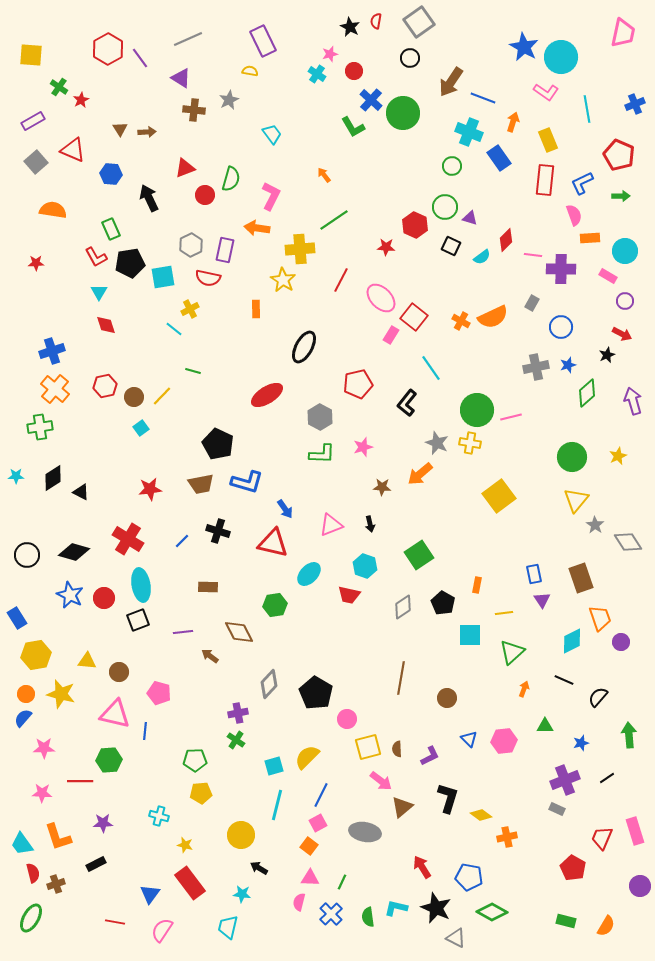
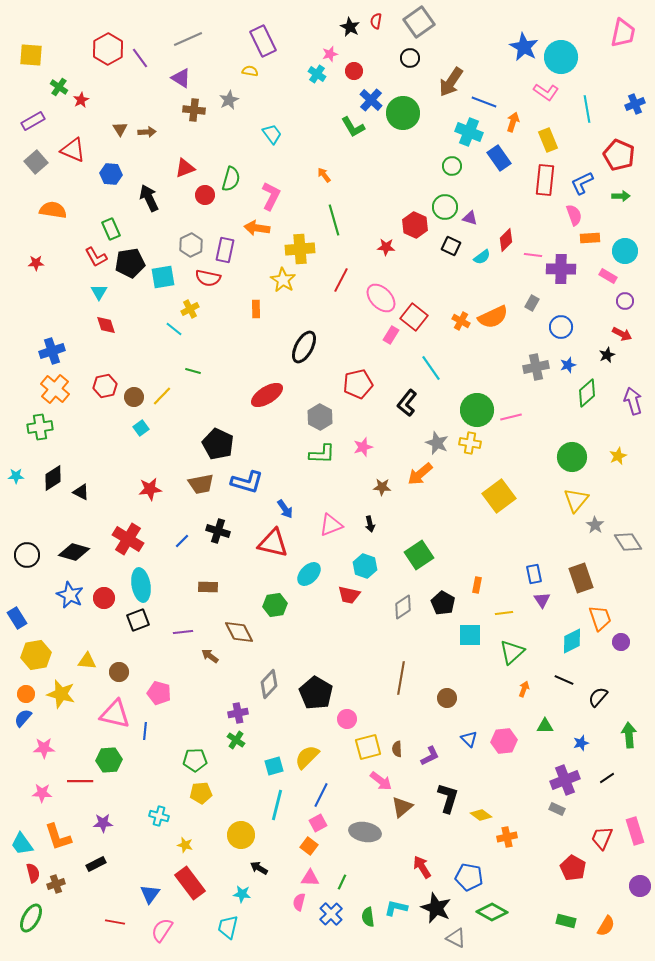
blue line at (483, 98): moved 1 px right, 4 px down
green line at (334, 220): rotated 72 degrees counterclockwise
